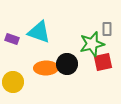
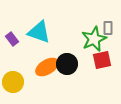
gray rectangle: moved 1 px right, 1 px up
purple rectangle: rotated 32 degrees clockwise
green star: moved 2 px right, 5 px up; rotated 10 degrees counterclockwise
red square: moved 1 px left, 2 px up
orange ellipse: moved 1 px right, 1 px up; rotated 30 degrees counterclockwise
